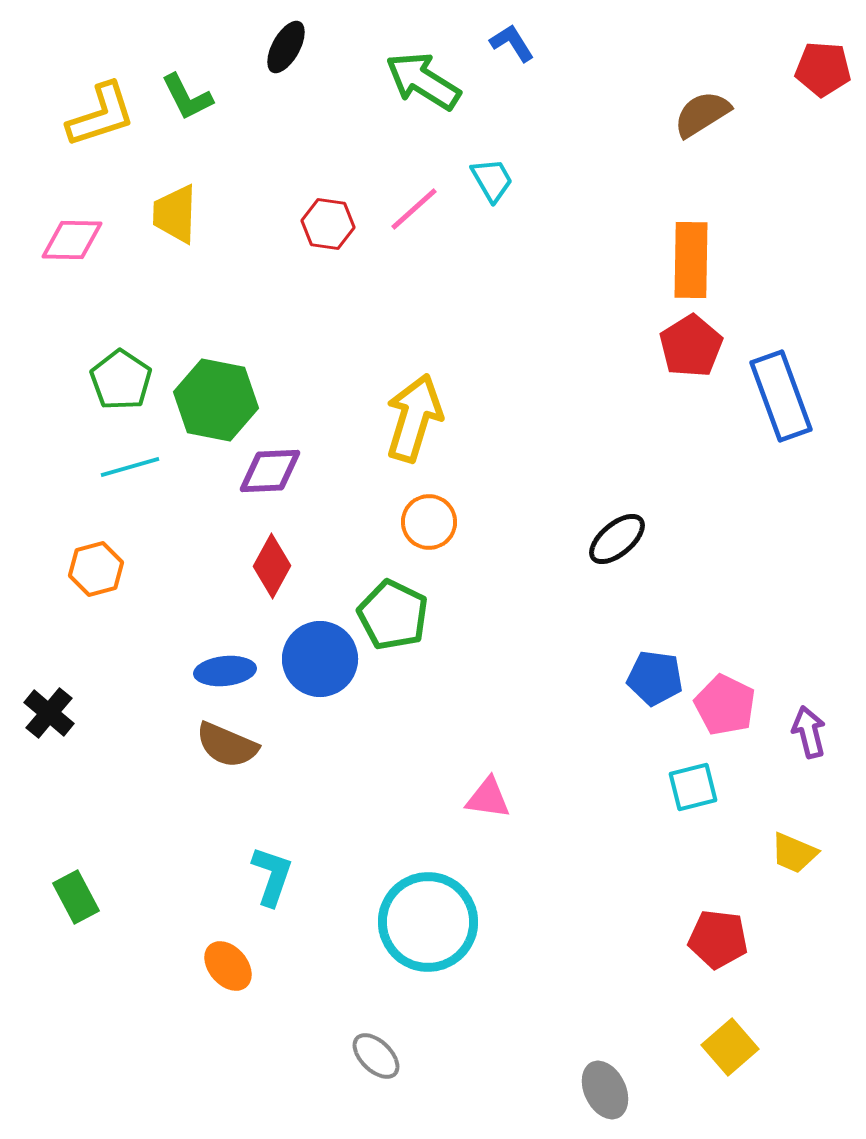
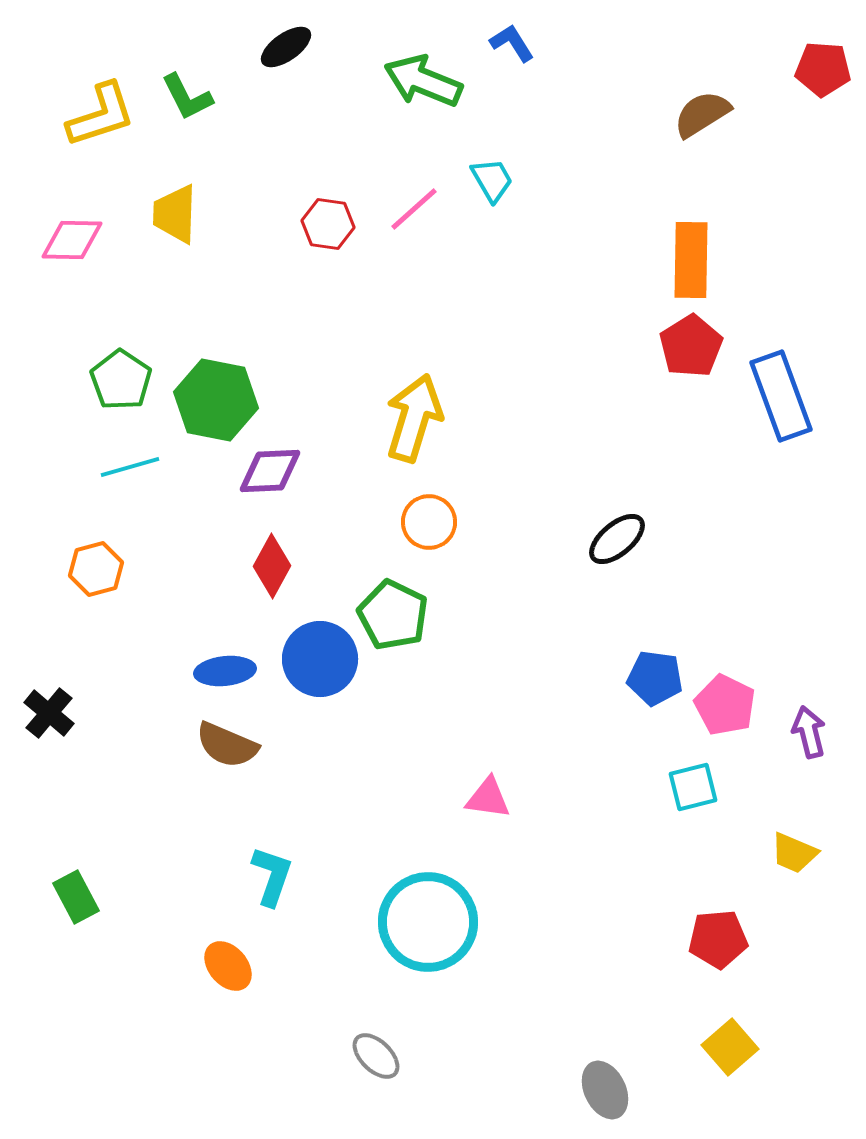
black ellipse at (286, 47): rotated 26 degrees clockwise
green arrow at (423, 81): rotated 10 degrees counterclockwise
red pentagon at (718, 939): rotated 12 degrees counterclockwise
